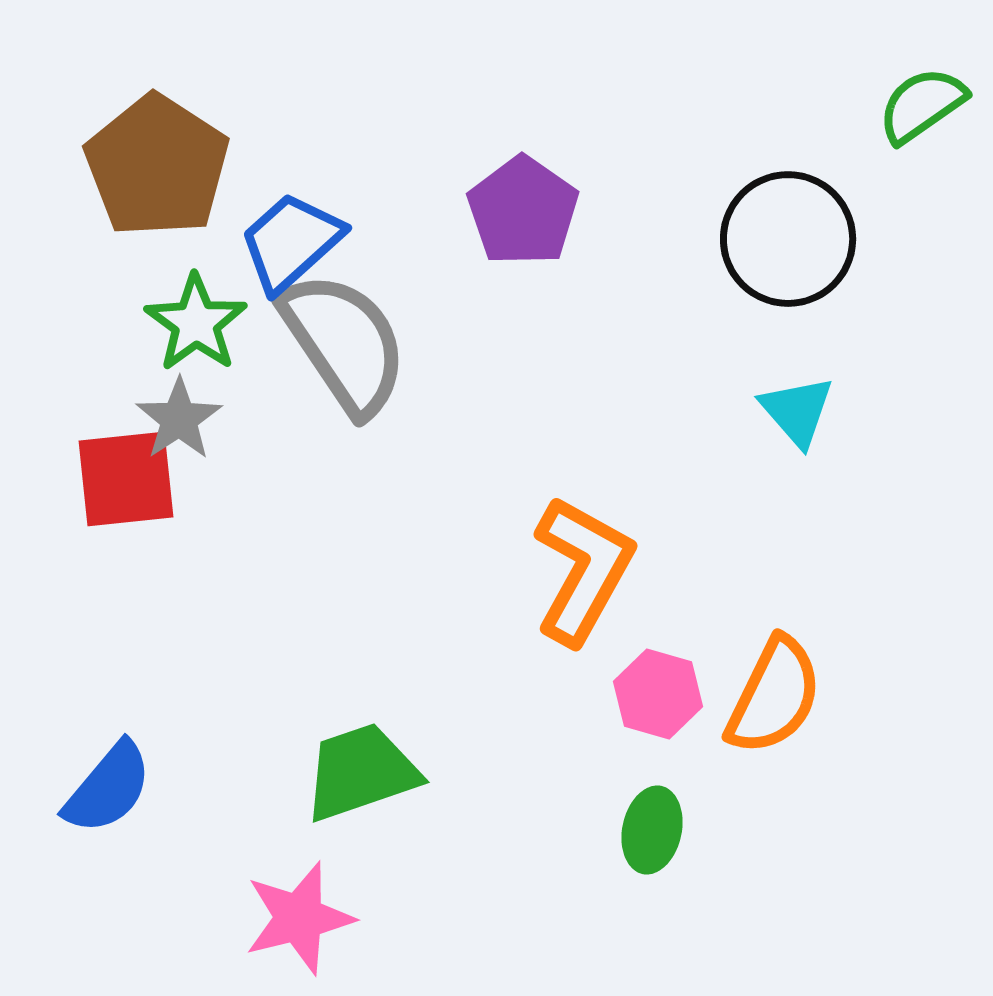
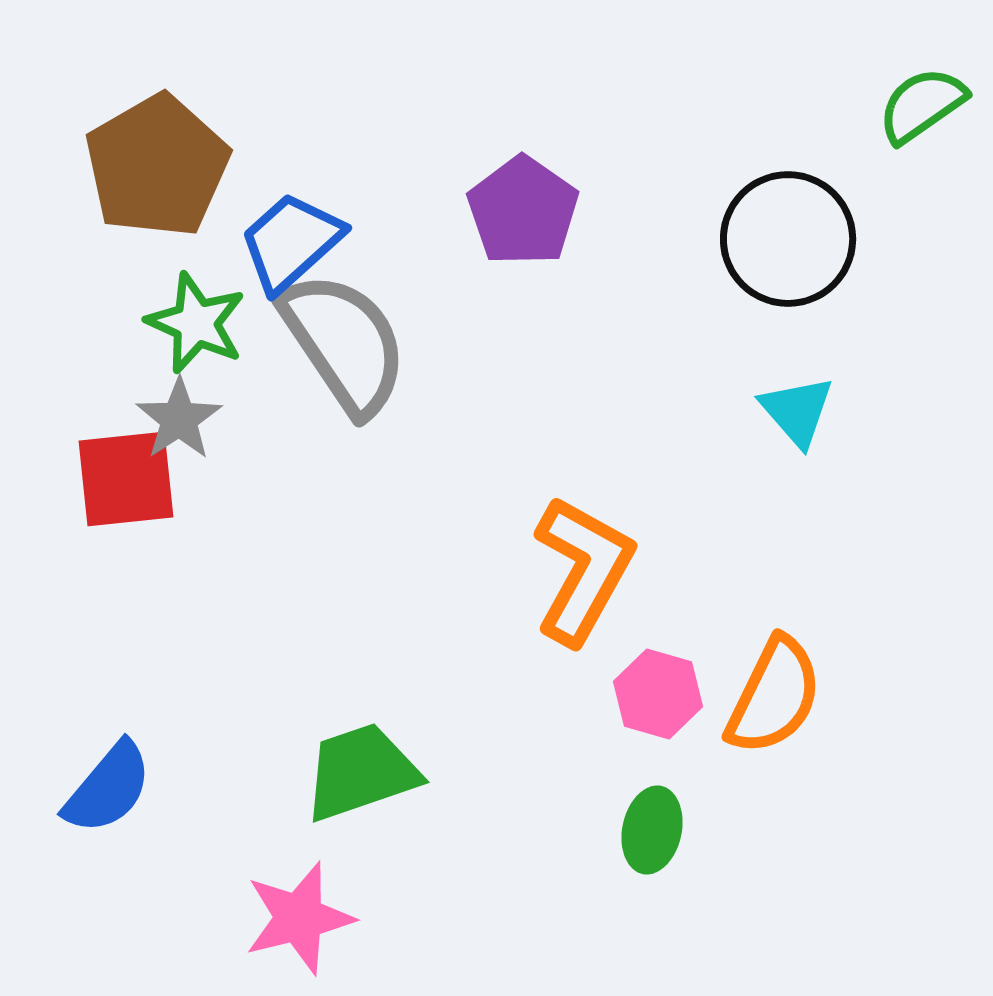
brown pentagon: rotated 9 degrees clockwise
green star: rotated 12 degrees counterclockwise
